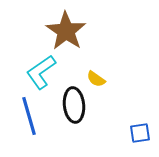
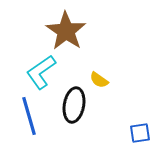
yellow semicircle: moved 3 px right, 1 px down
black ellipse: rotated 16 degrees clockwise
